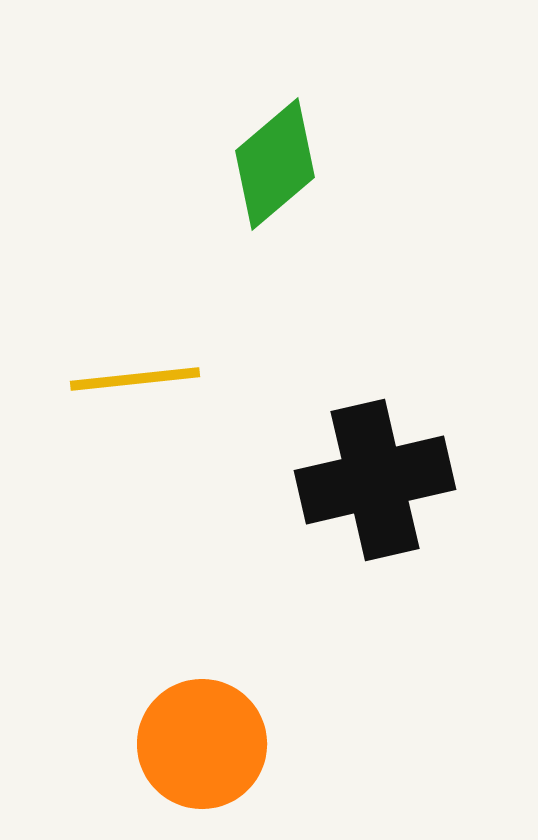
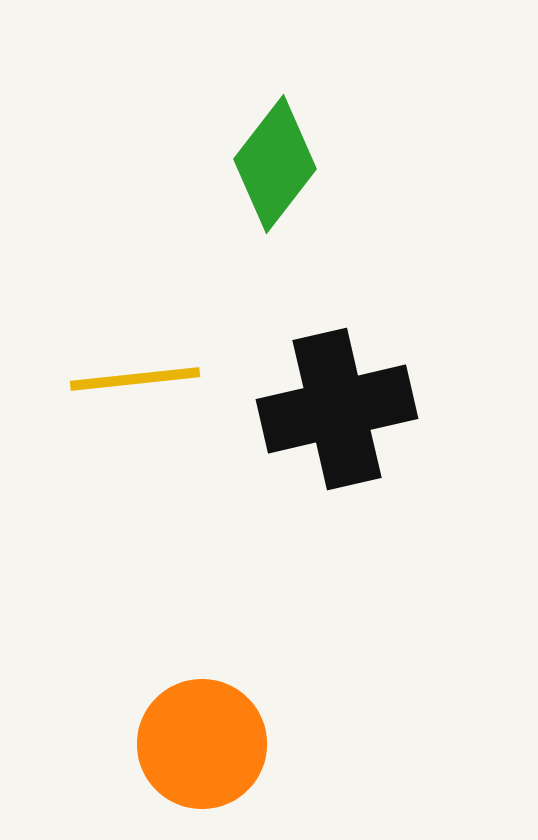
green diamond: rotated 12 degrees counterclockwise
black cross: moved 38 px left, 71 px up
